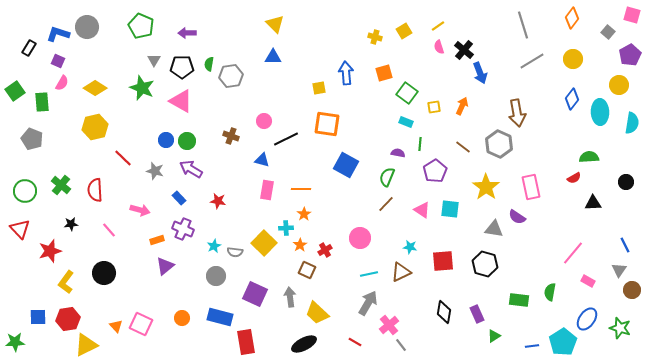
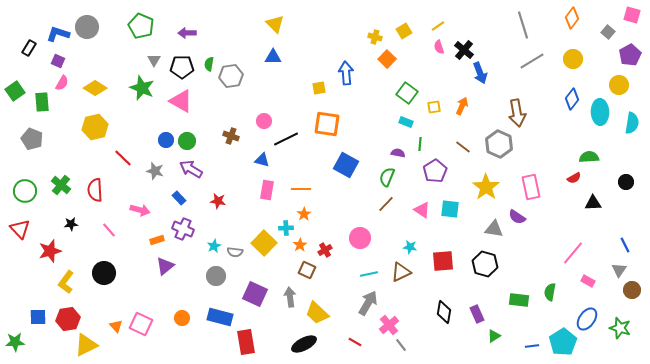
orange square at (384, 73): moved 3 px right, 14 px up; rotated 30 degrees counterclockwise
